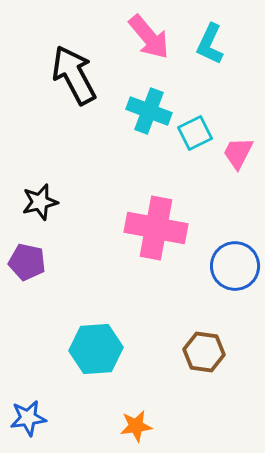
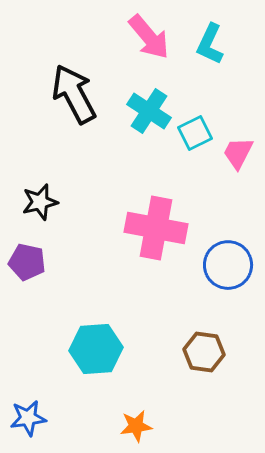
black arrow: moved 19 px down
cyan cross: rotated 12 degrees clockwise
blue circle: moved 7 px left, 1 px up
